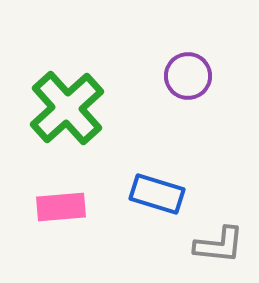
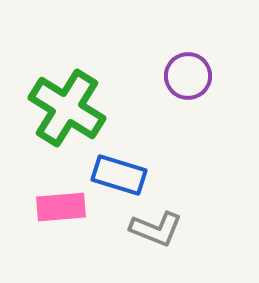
green cross: rotated 16 degrees counterclockwise
blue rectangle: moved 38 px left, 19 px up
gray L-shape: moved 63 px left, 16 px up; rotated 16 degrees clockwise
